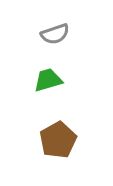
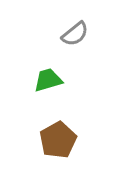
gray semicircle: moved 20 px right; rotated 20 degrees counterclockwise
